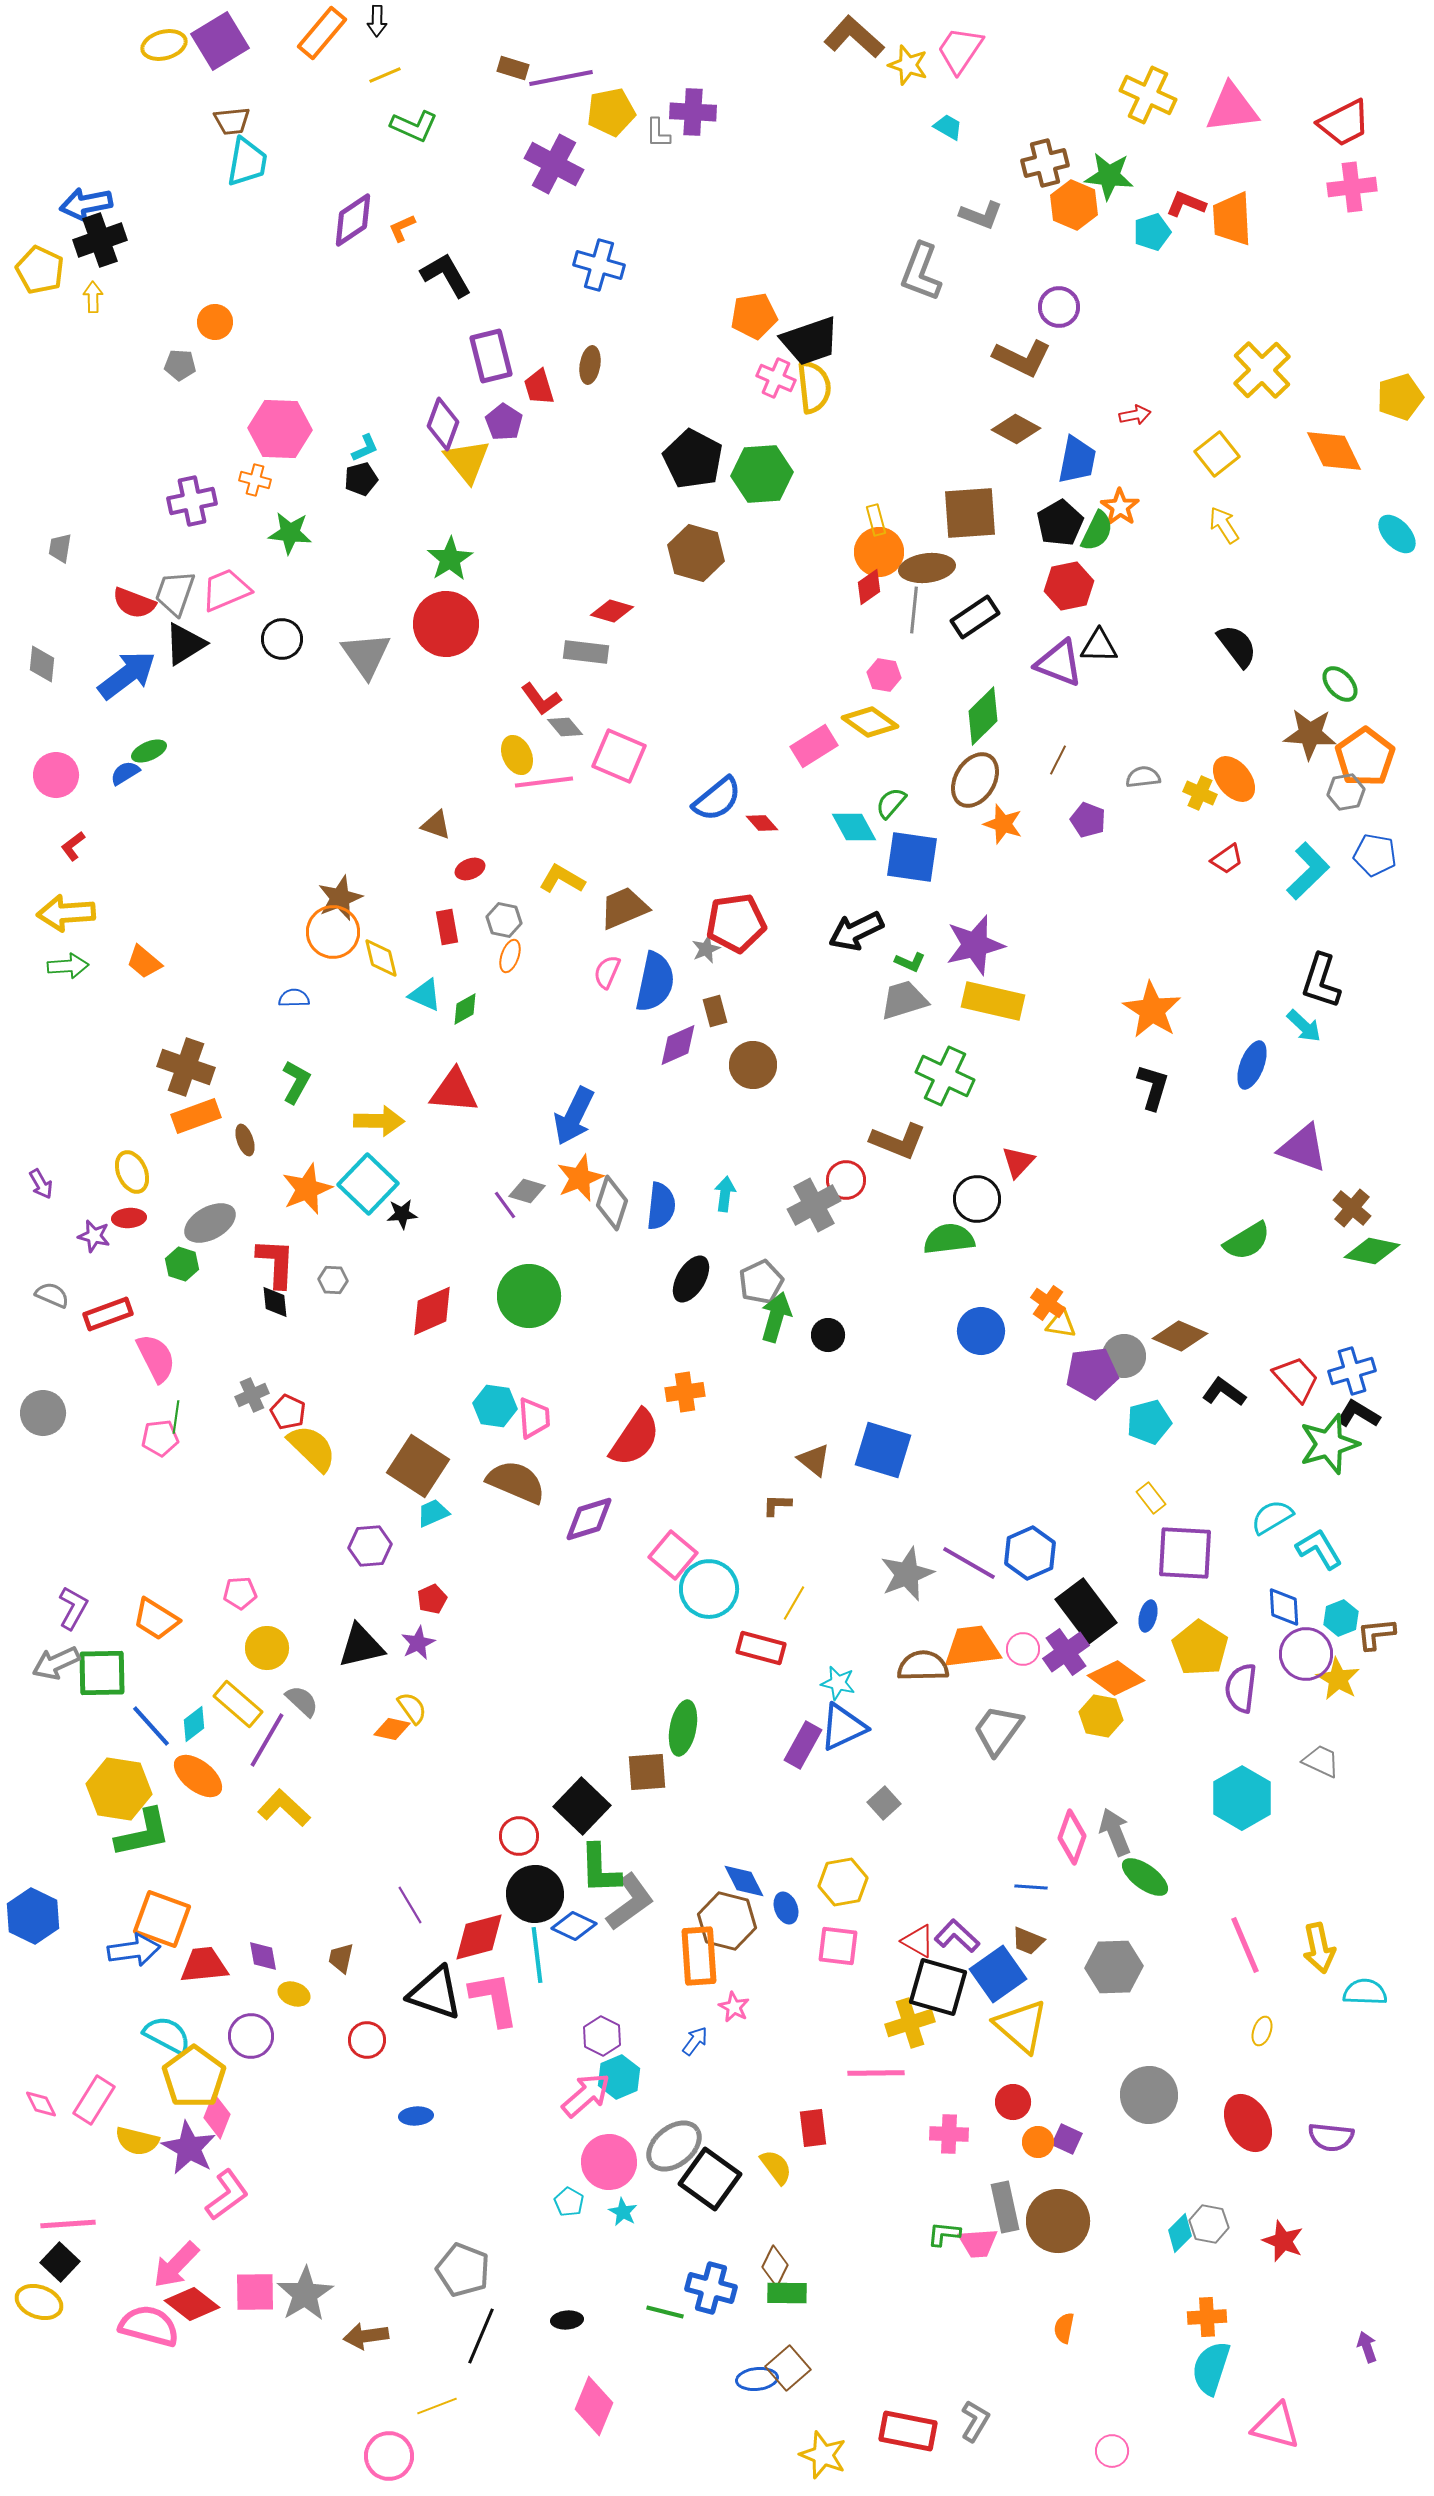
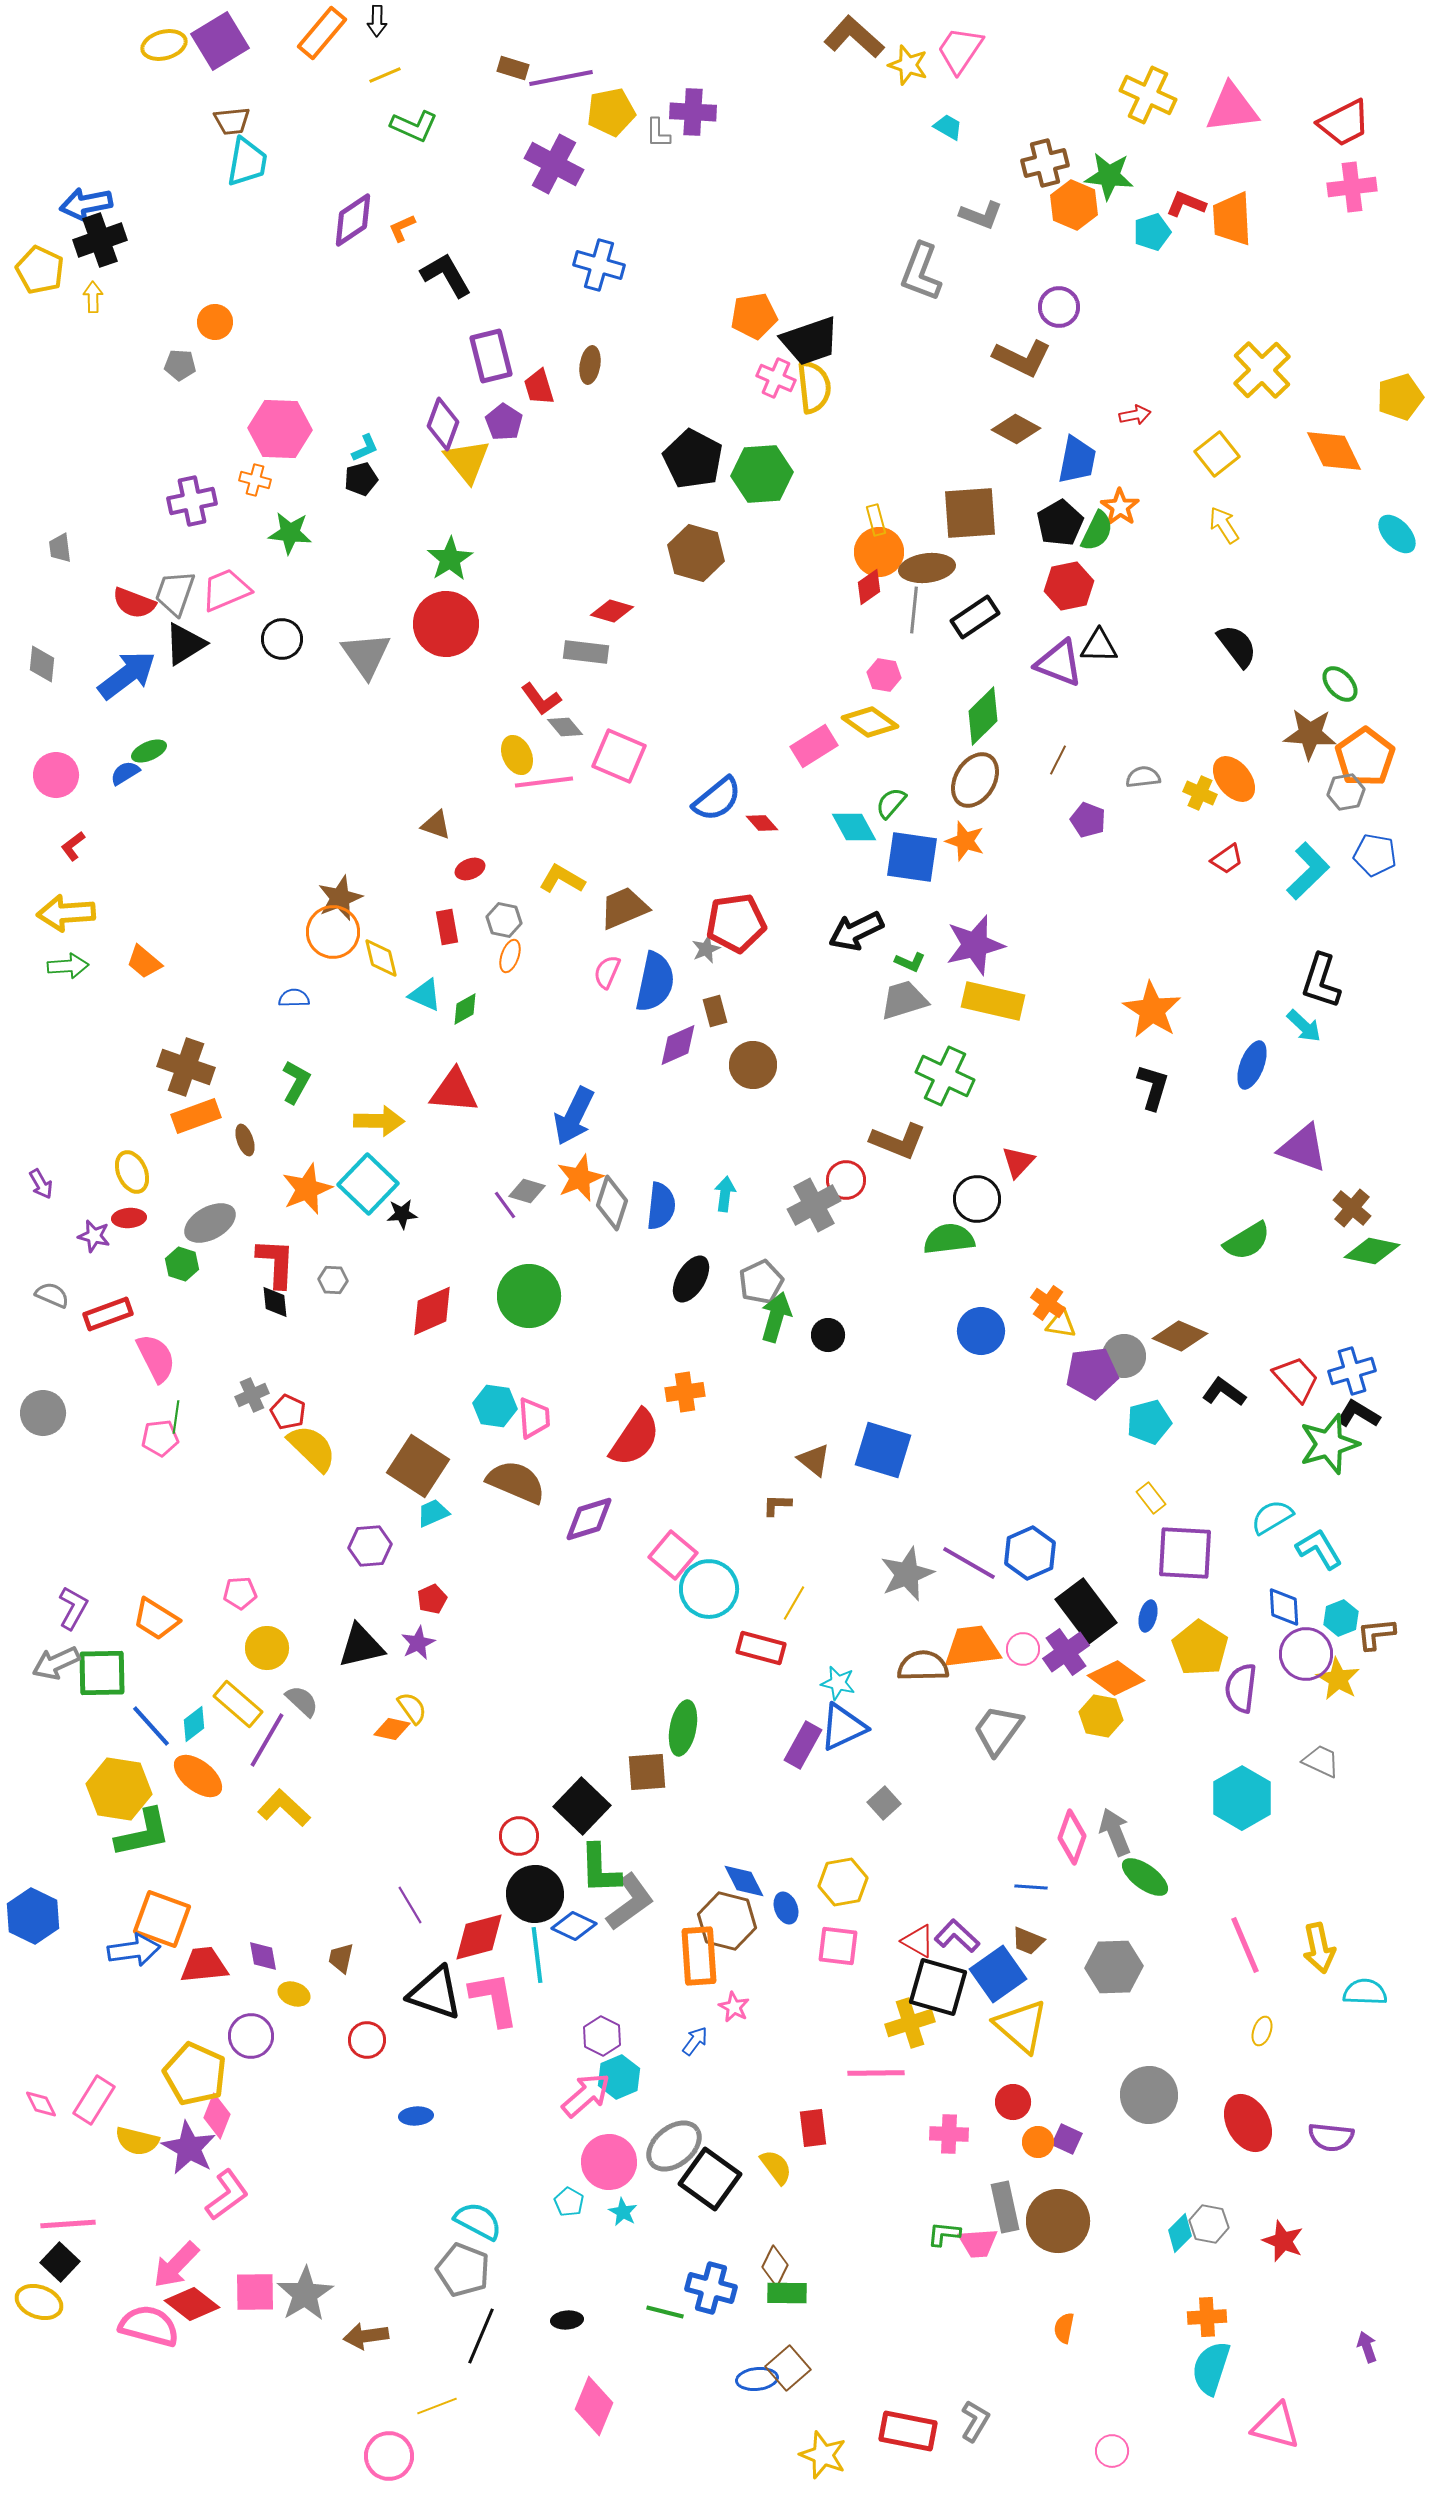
gray trapezoid at (60, 548): rotated 16 degrees counterclockwise
orange star at (1003, 824): moved 38 px left, 17 px down
cyan semicircle at (167, 2035): moved 311 px right, 186 px down
yellow pentagon at (194, 2077): moved 1 px right, 3 px up; rotated 12 degrees counterclockwise
